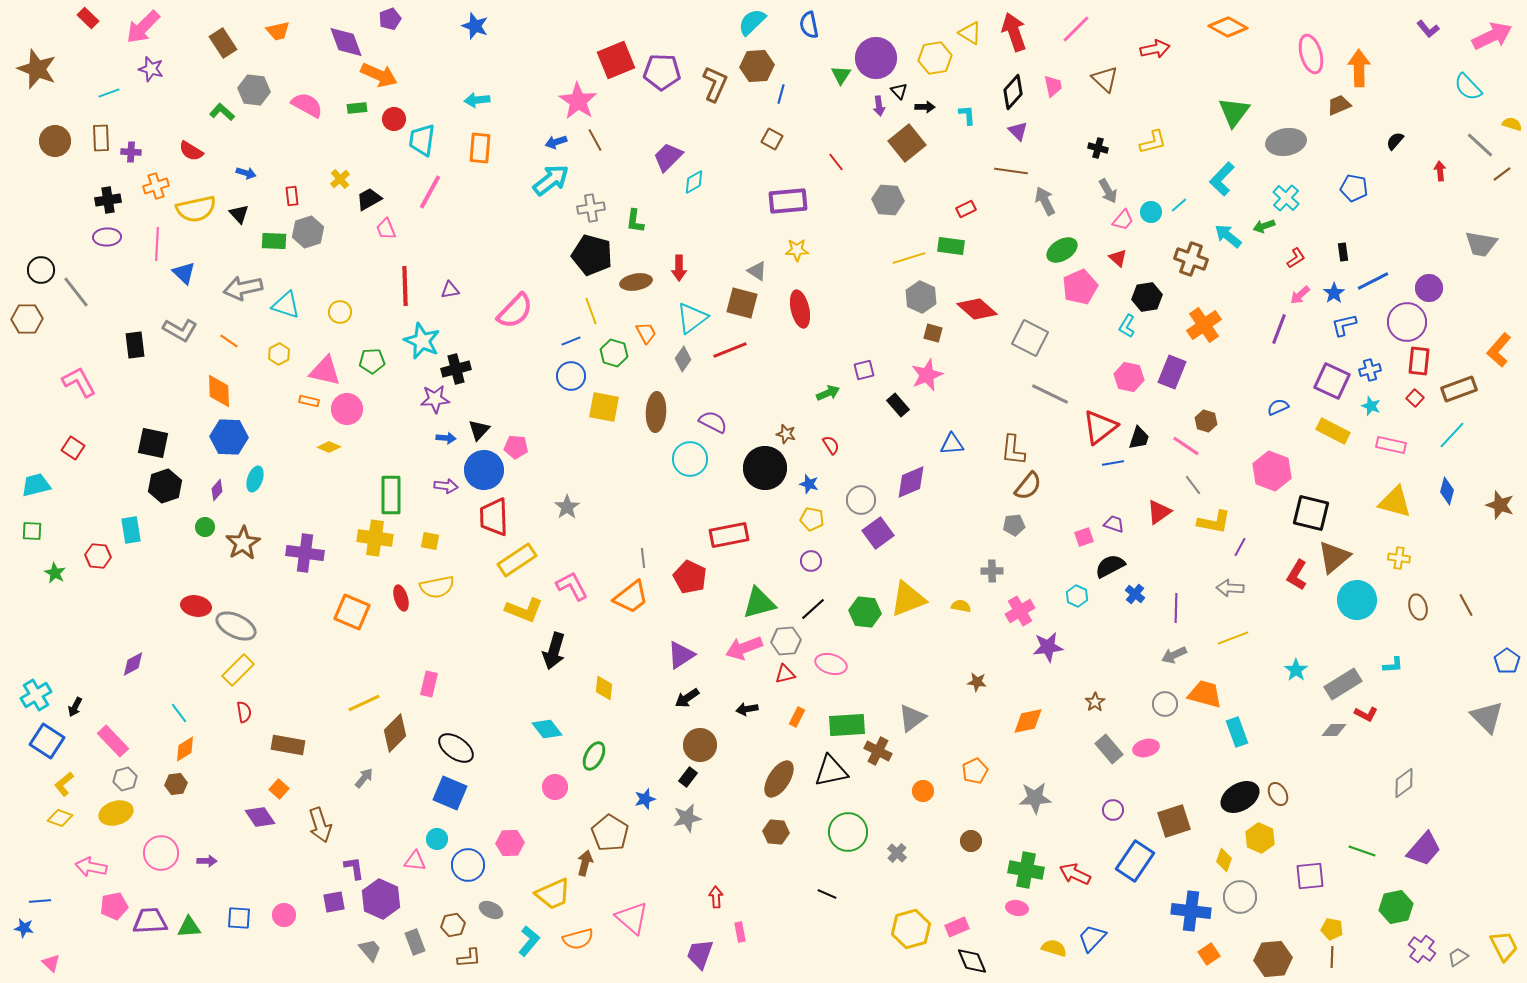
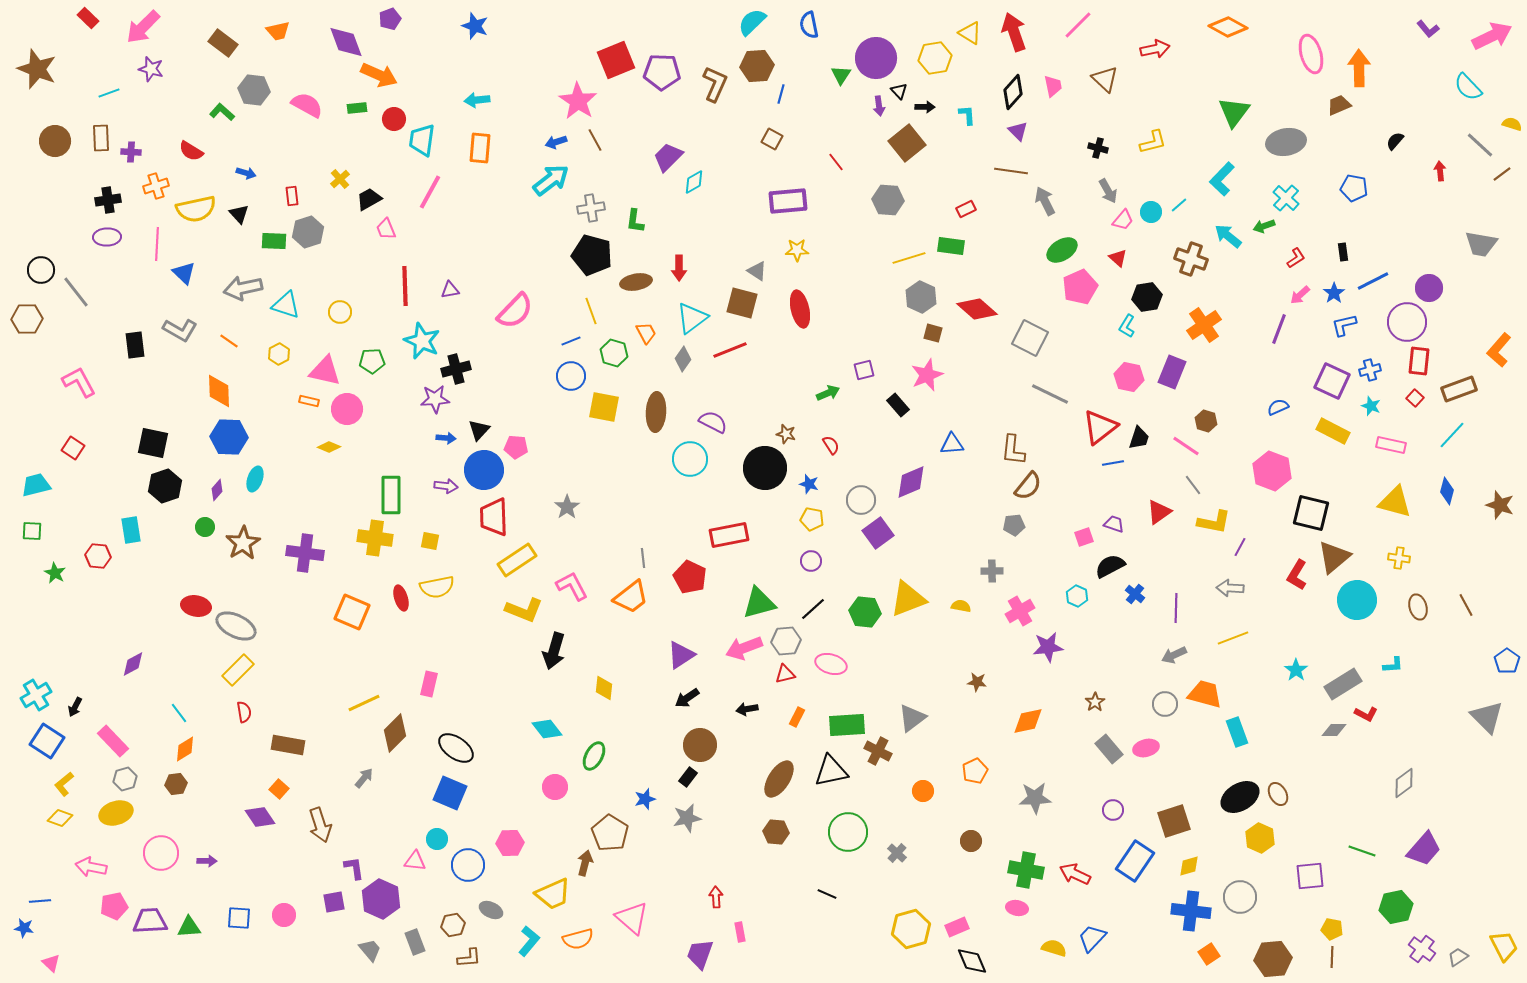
pink line at (1076, 29): moved 2 px right, 4 px up
brown rectangle at (223, 43): rotated 20 degrees counterclockwise
yellow diamond at (1224, 860): moved 35 px left, 6 px down; rotated 55 degrees clockwise
